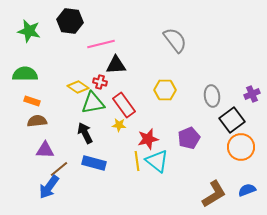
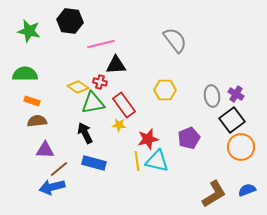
purple cross: moved 16 px left; rotated 35 degrees counterclockwise
cyan triangle: rotated 25 degrees counterclockwise
blue arrow: moved 3 px right; rotated 40 degrees clockwise
